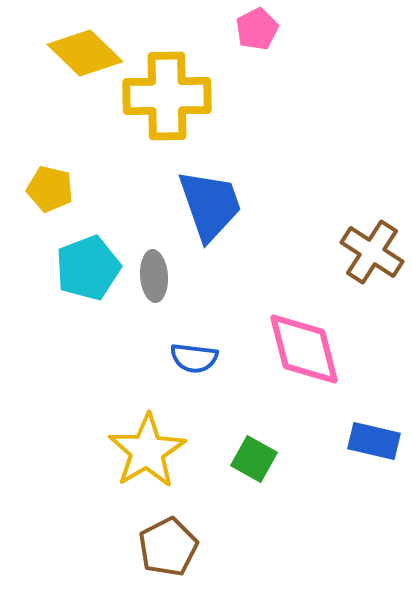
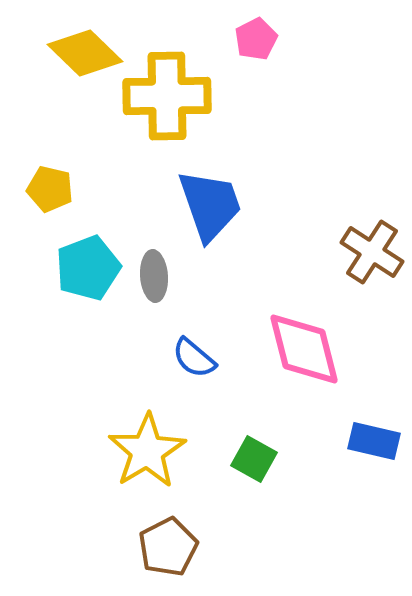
pink pentagon: moved 1 px left, 10 px down
blue semicircle: rotated 33 degrees clockwise
